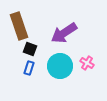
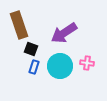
brown rectangle: moved 1 px up
black square: moved 1 px right
pink cross: rotated 24 degrees counterclockwise
blue rectangle: moved 5 px right, 1 px up
